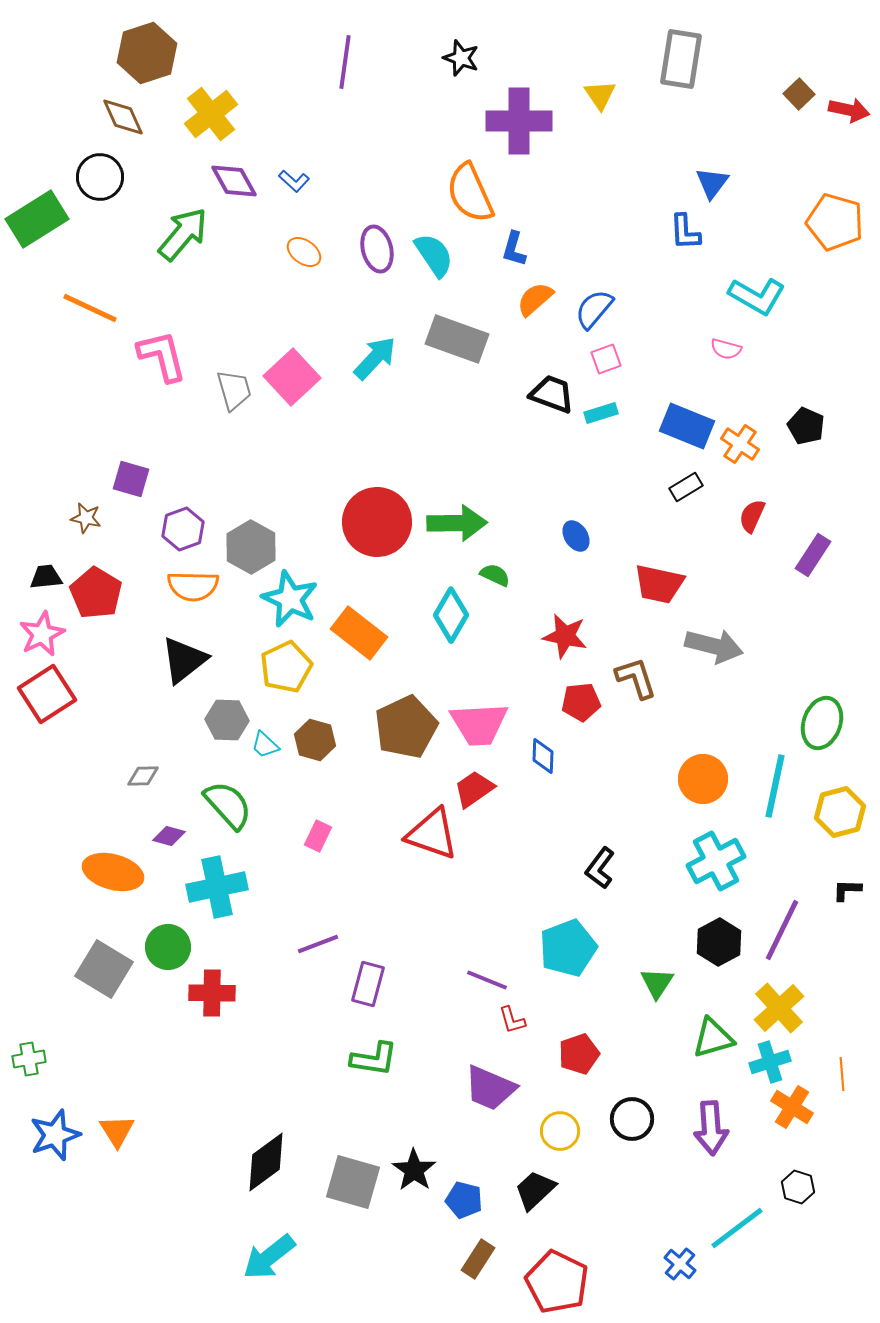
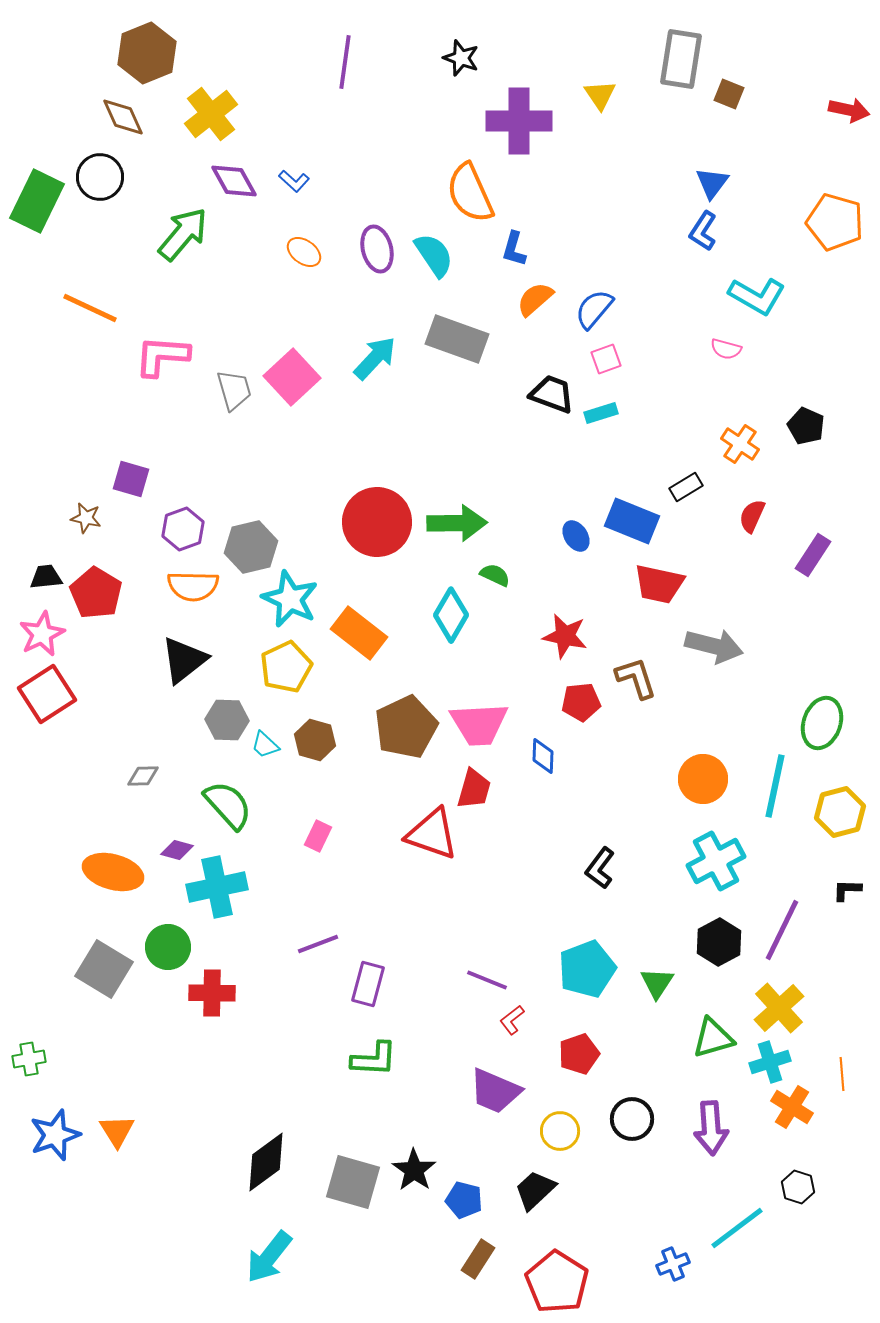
brown hexagon at (147, 53): rotated 4 degrees counterclockwise
brown square at (799, 94): moved 70 px left; rotated 24 degrees counterclockwise
green rectangle at (37, 219): moved 18 px up; rotated 32 degrees counterclockwise
blue L-shape at (685, 232): moved 18 px right, 1 px up; rotated 36 degrees clockwise
pink L-shape at (162, 356): rotated 72 degrees counterclockwise
blue rectangle at (687, 426): moved 55 px left, 95 px down
gray hexagon at (251, 547): rotated 18 degrees clockwise
red trapezoid at (474, 789): rotated 141 degrees clockwise
purple diamond at (169, 836): moved 8 px right, 14 px down
cyan pentagon at (568, 948): moved 19 px right, 21 px down
red L-shape at (512, 1020): rotated 68 degrees clockwise
green L-shape at (374, 1059): rotated 6 degrees counterclockwise
purple trapezoid at (490, 1088): moved 5 px right, 3 px down
cyan arrow at (269, 1257): rotated 14 degrees counterclockwise
blue cross at (680, 1264): moved 7 px left; rotated 28 degrees clockwise
red pentagon at (557, 1282): rotated 6 degrees clockwise
